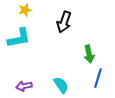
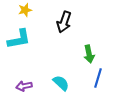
cyan L-shape: moved 1 px down
cyan semicircle: moved 2 px up; rotated 12 degrees counterclockwise
